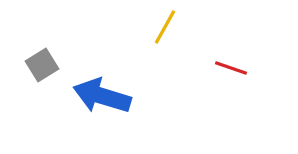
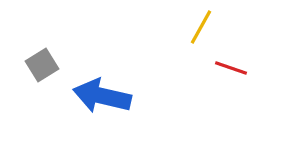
yellow line: moved 36 px right
blue arrow: rotated 4 degrees counterclockwise
